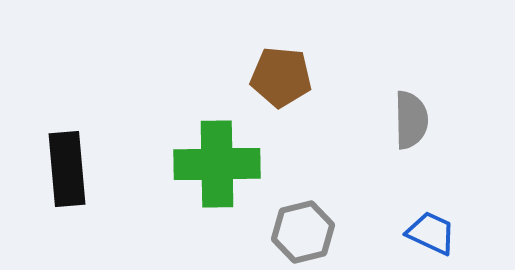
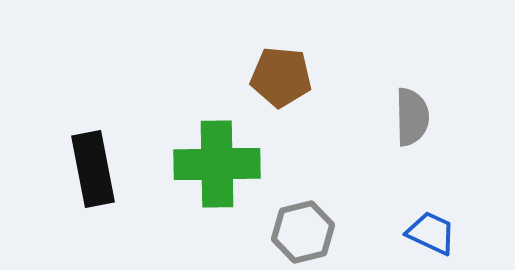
gray semicircle: moved 1 px right, 3 px up
black rectangle: moved 26 px right; rotated 6 degrees counterclockwise
